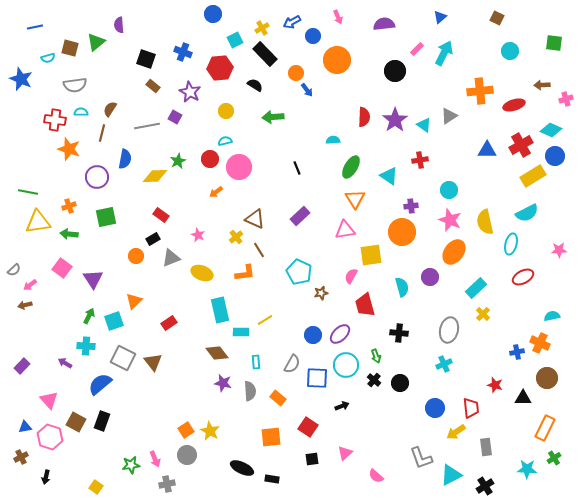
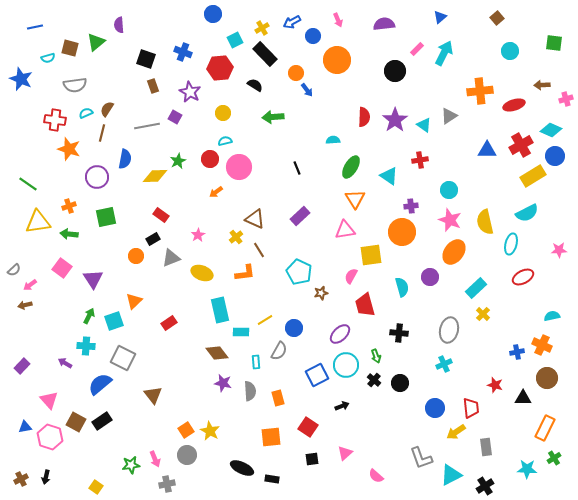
pink arrow at (338, 17): moved 3 px down
brown square at (497, 18): rotated 24 degrees clockwise
brown rectangle at (153, 86): rotated 32 degrees clockwise
brown semicircle at (110, 109): moved 3 px left
yellow circle at (226, 111): moved 3 px left, 2 px down
cyan semicircle at (81, 112): moved 5 px right, 1 px down; rotated 24 degrees counterclockwise
green line at (28, 192): moved 8 px up; rotated 24 degrees clockwise
pink star at (198, 235): rotated 16 degrees clockwise
blue circle at (313, 335): moved 19 px left, 7 px up
orange cross at (540, 343): moved 2 px right, 2 px down
brown triangle at (153, 362): moved 33 px down
gray semicircle at (292, 364): moved 13 px left, 13 px up
blue square at (317, 378): moved 3 px up; rotated 30 degrees counterclockwise
orange rectangle at (278, 398): rotated 35 degrees clockwise
black rectangle at (102, 421): rotated 36 degrees clockwise
brown cross at (21, 457): moved 22 px down
